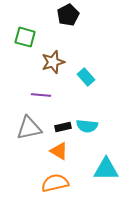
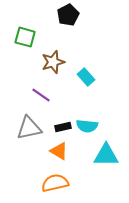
purple line: rotated 30 degrees clockwise
cyan triangle: moved 14 px up
